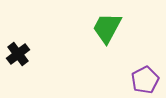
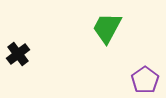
purple pentagon: rotated 8 degrees counterclockwise
